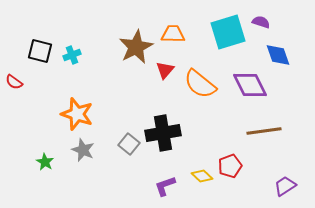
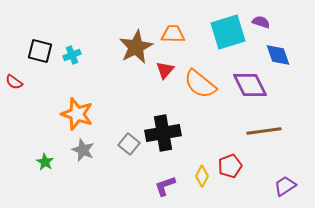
yellow diamond: rotated 75 degrees clockwise
